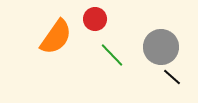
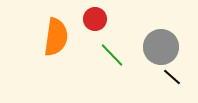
orange semicircle: rotated 27 degrees counterclockwise
